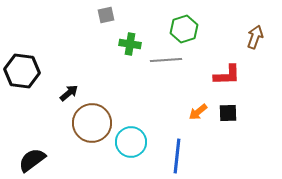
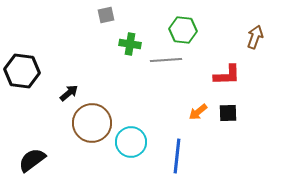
green hexagon: moved 1 px left, 1 px down; rotated 24 degrees clockwise
